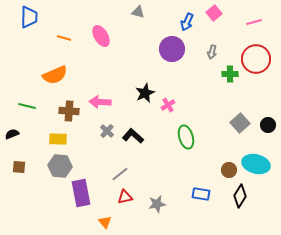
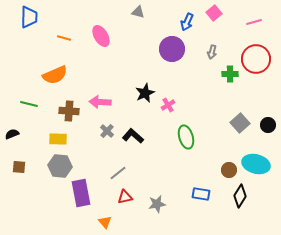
green line: moved 2 px right, 2 px up
gray line: moved 2 px left, 1 px up
